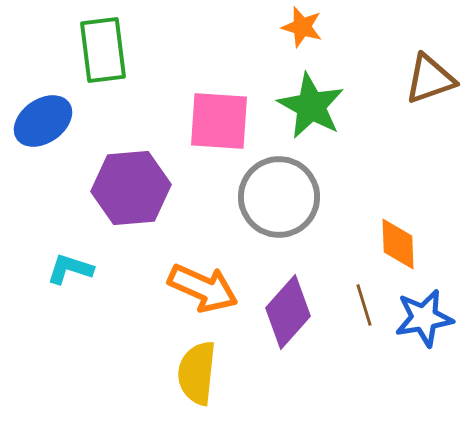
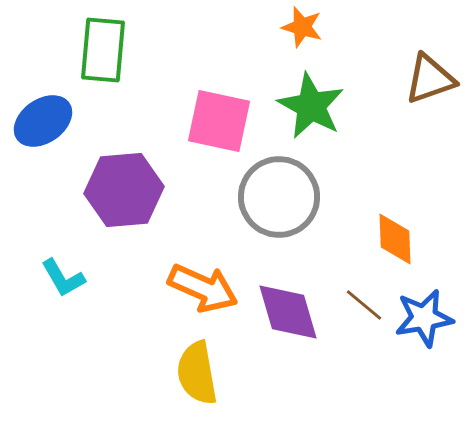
green rectangle: rotated 12 degrees clockwise
pink square: rotated 8 degrees clockwise
purple hexagon: moved 7 px left, 2 px down
orange diamond: moved 3 px left, 5 px up
cyan L-shape: moved 7 px left, 9 px down; rotated 138 degrees counterclockwise
brown line: rotated 33 degrees counterclockwise
purple diamond: rotated 58 degrees counterclockwise
yellow semicircle: rotated 16 degrees counterclockwise
